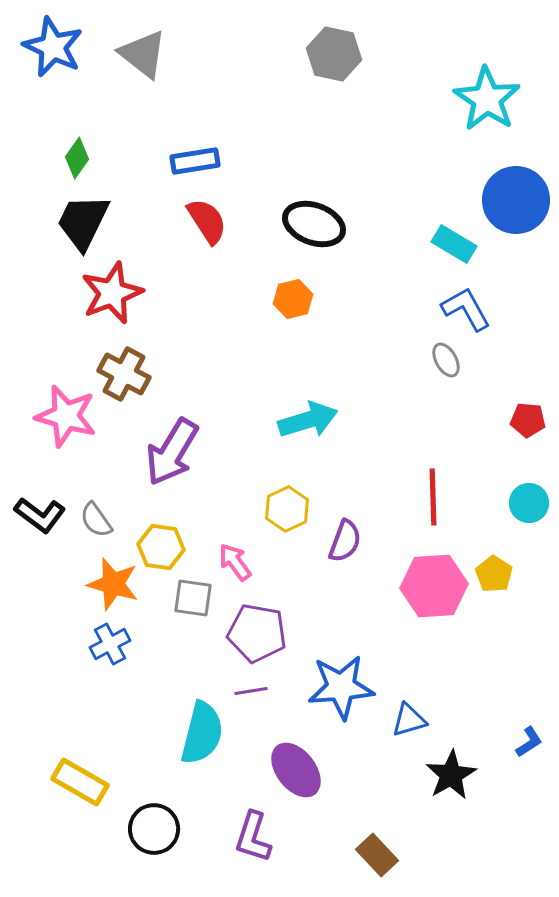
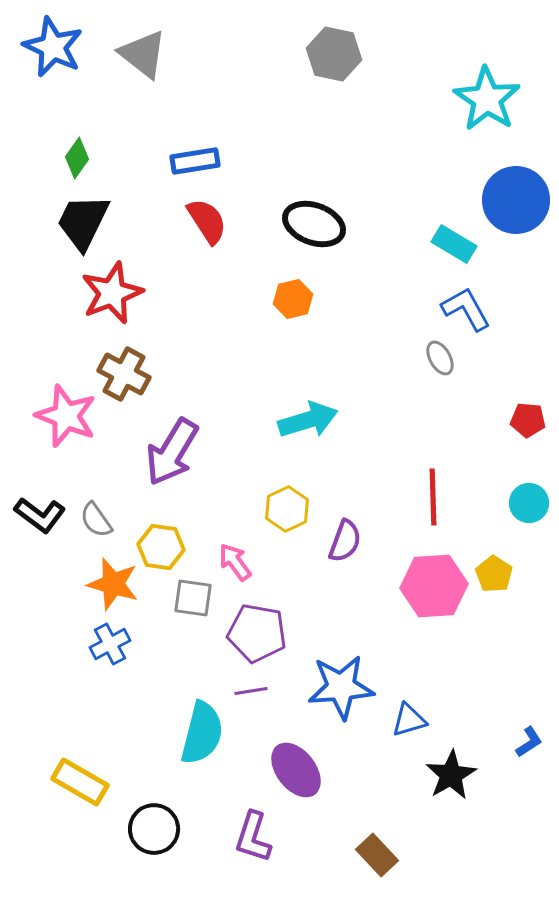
gray ellipse at (446, 360): moved 6 px left, 2 px up
pink star at (66, 416): rotated 6 degrees clockwise
